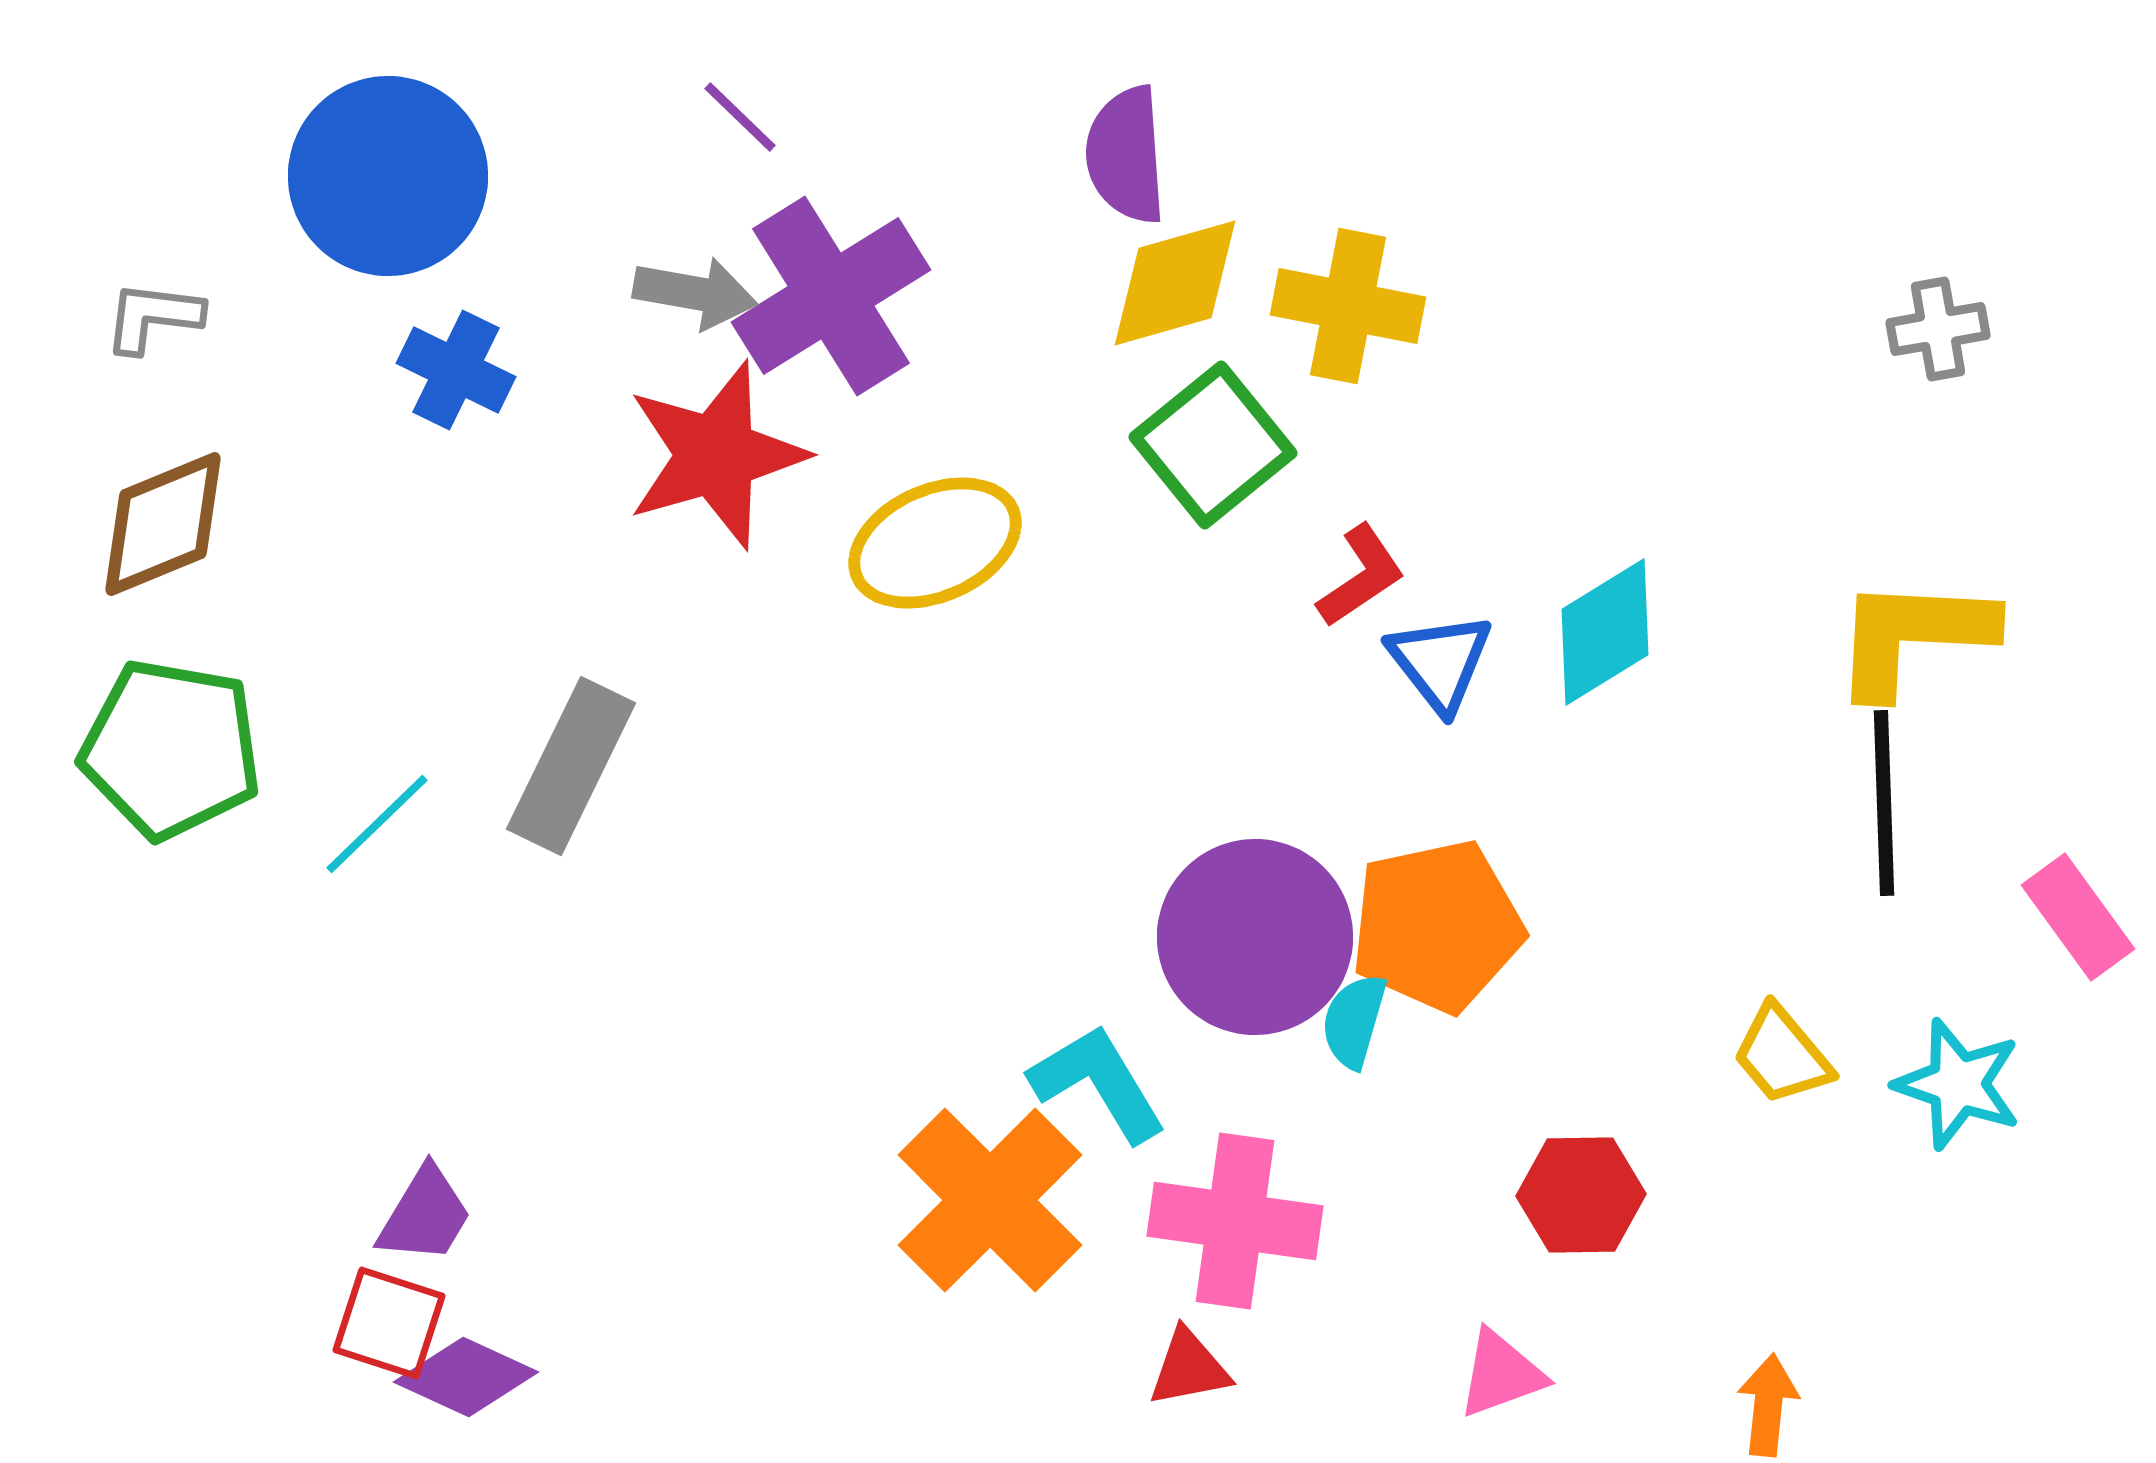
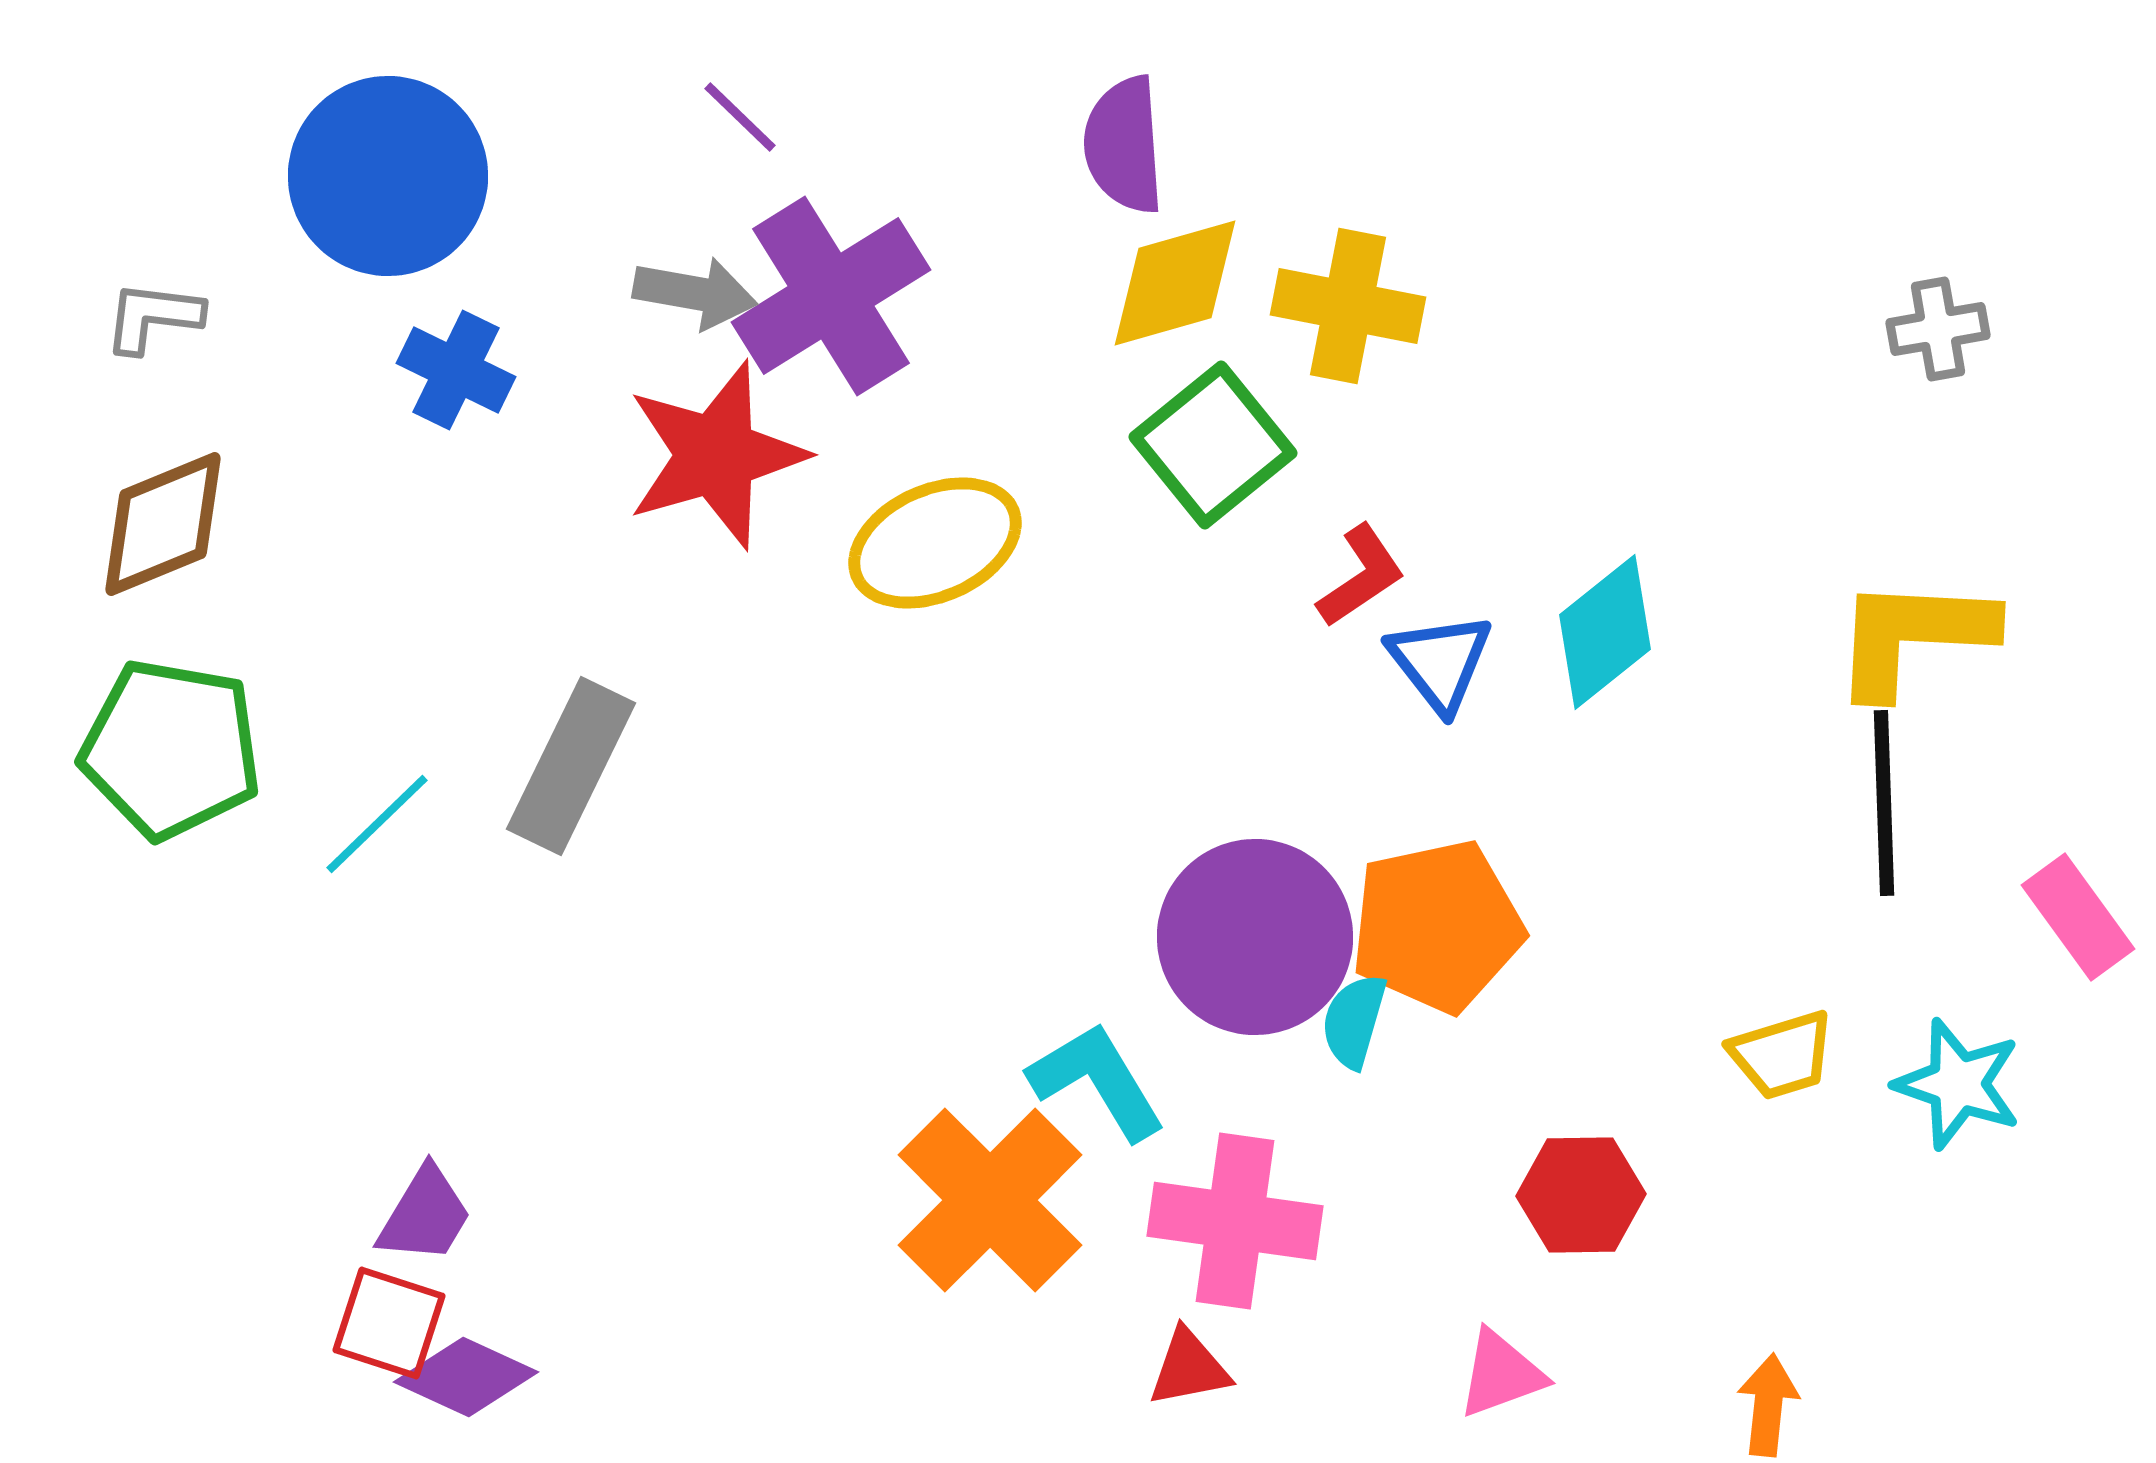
purple semicircle: moved 2 px left, 10 px up
cyan diamond: rotated 7 degrees counterclockwise
yellow trapezoid: rotated 67 degrees counterclockwise
cyan L-shape: moved 1 px left, 2 px up
